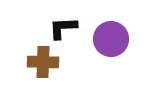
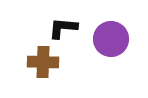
black L-shape: rotated 8 degrees clockwise
